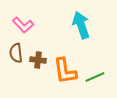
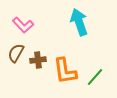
cyan arrow: moved 2 px left, 3 px up
brown semicircle: rotated 36 degrees clockwise
brown cross: rotated 14 degrees counterclockwise
green line: rotated 24 degrees counterclockwise
